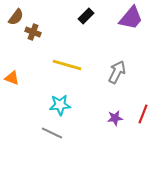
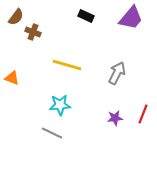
black rectangle: rotated 70 degrees clockwise
gray arrow: moved 1 px down
